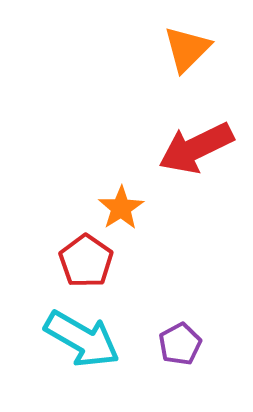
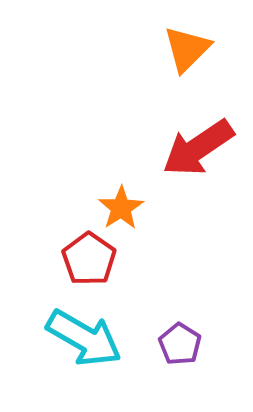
red arrow: moved 2 px right; rotated 8 degrees counterclockwise
red pentagon: moved 3 px right, 2 px up
cyan arrow: moved 2 px right, 1 px up
purple pentagon: rotated 12 degrees counterclockwise
